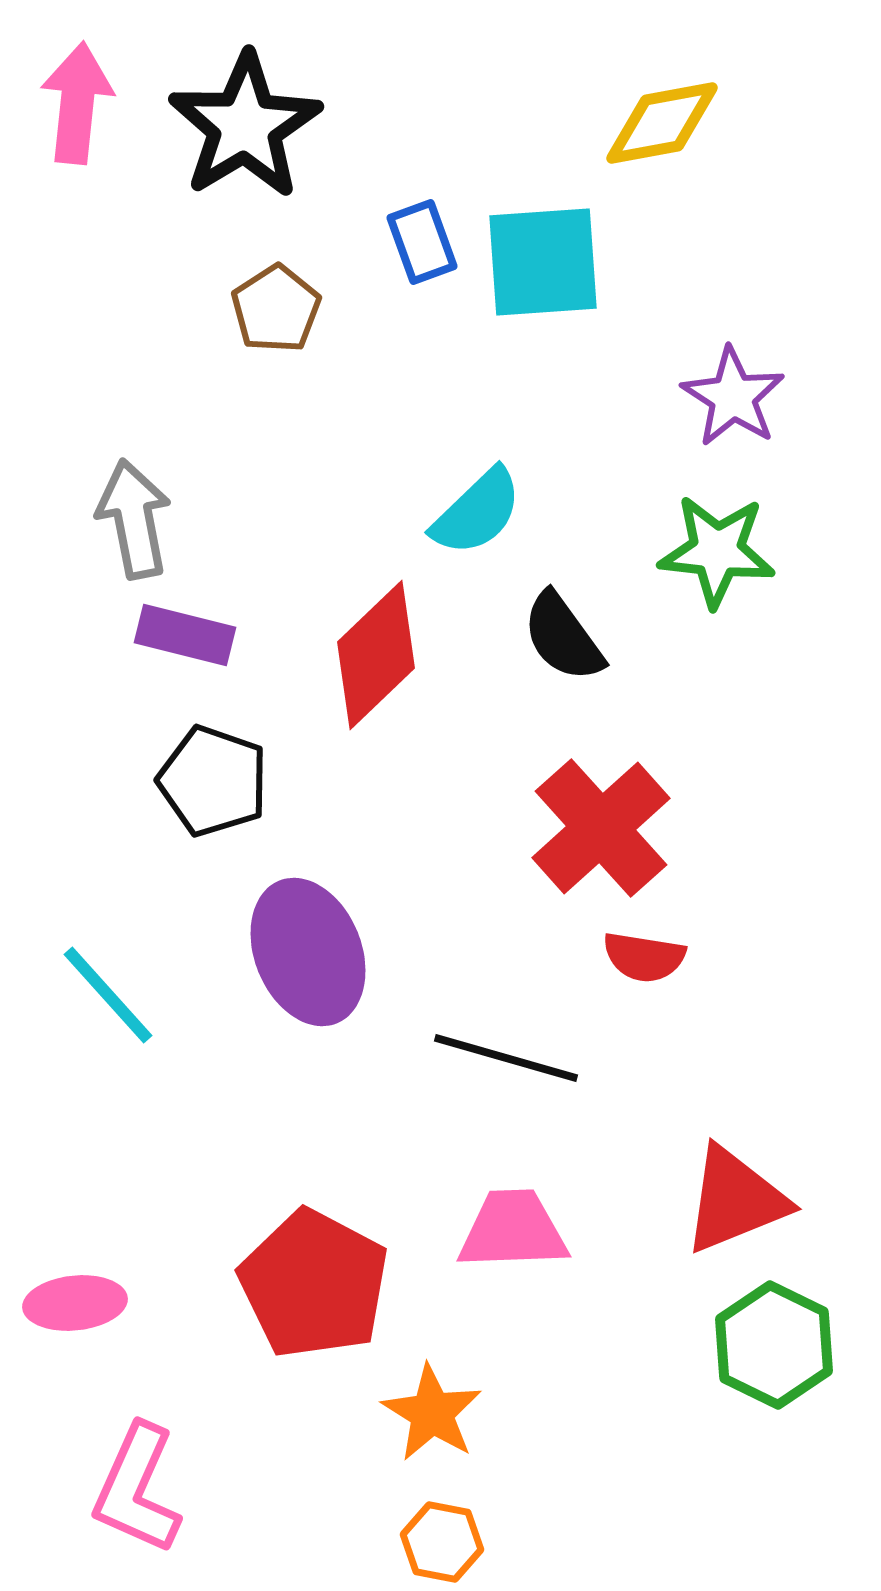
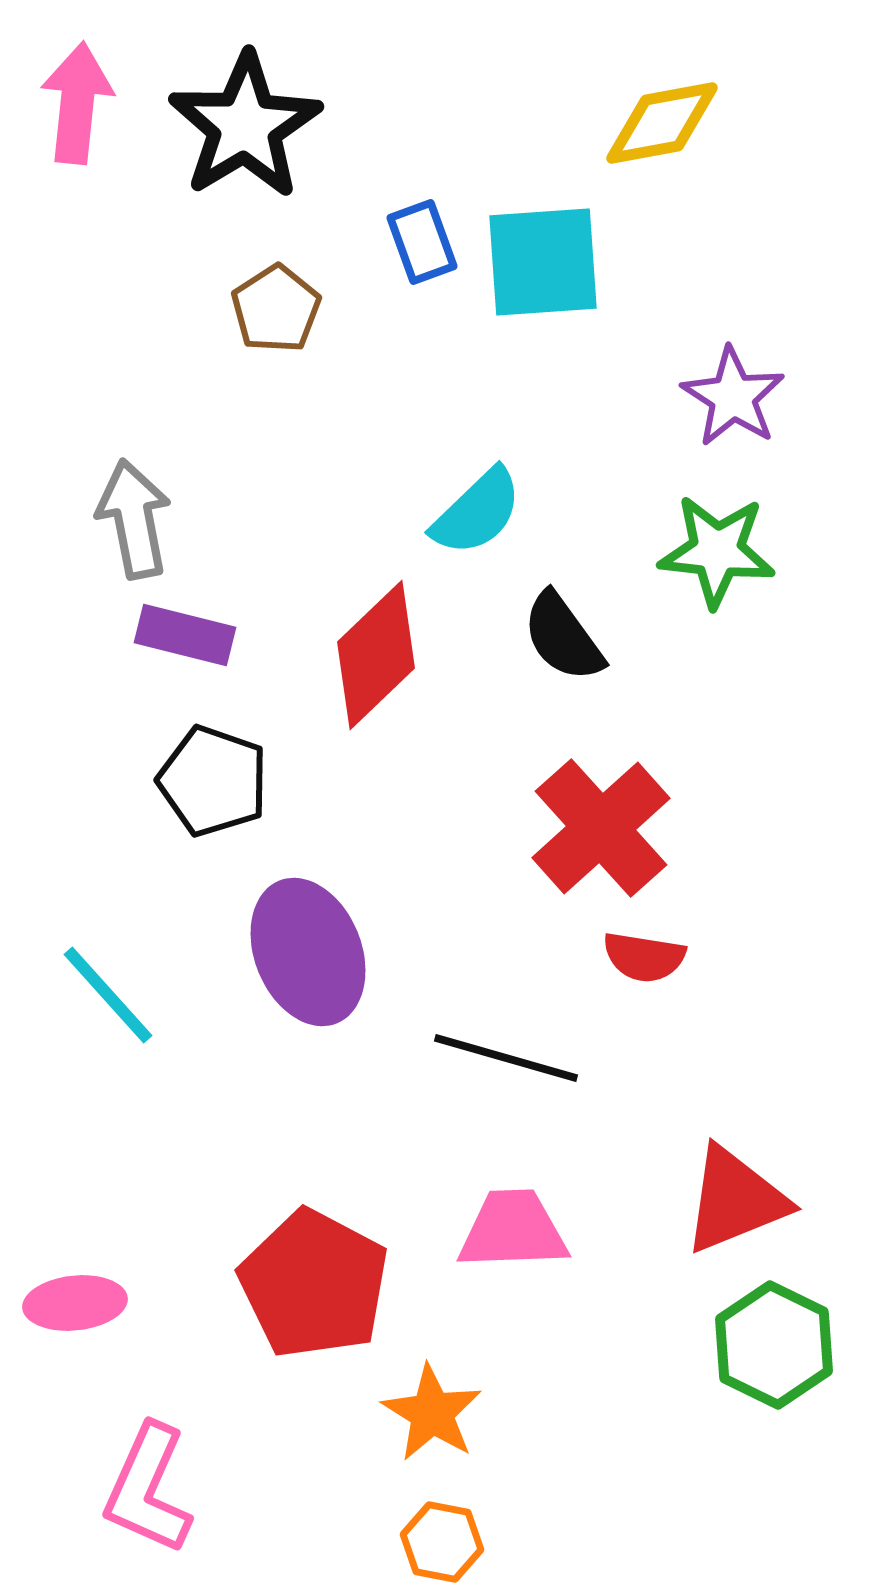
pink L-shape: moved 11 px right
